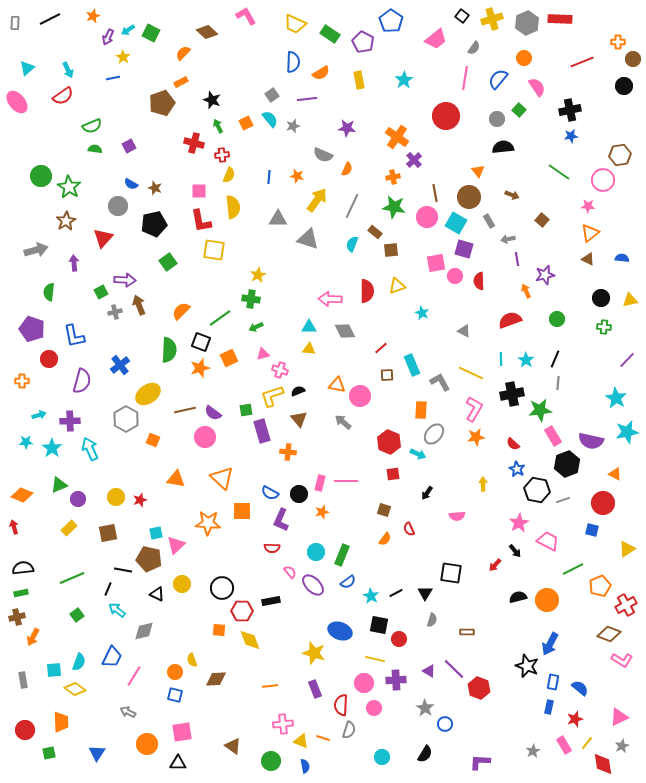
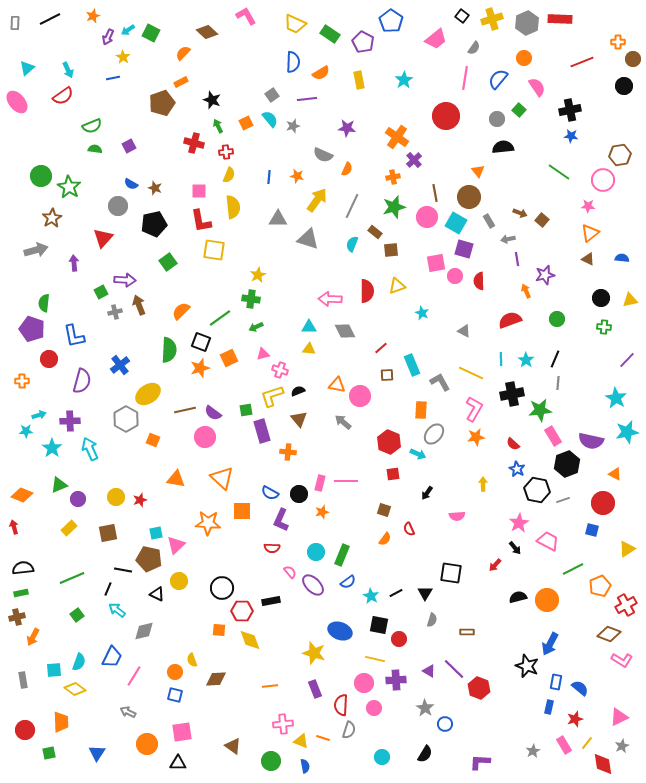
blue star at (571, 136): rotated 16 degrees clockwise
red cross at (222, 155): moved 4 px right, 3 px up
brown arrow at (512, 195): moved 8 px right, 18 px down
green star at (394, 207): rotated 25 degrees counterclockwise
brown star at (66, 221): moved 14 px left, 3 px up
green semicircle at (49, 292): moved 5 px left, 11 px down
cyan star at (26, 442): moved 11 px up
black arrow at (515, 551): moved 3 px up
yellow circle at (182, 584): moved 3 px left, 3 px up
blue rectangle at (553, 682): moved 3 px right
